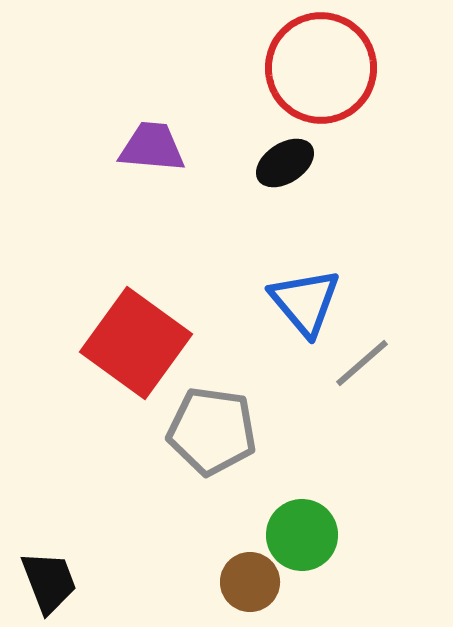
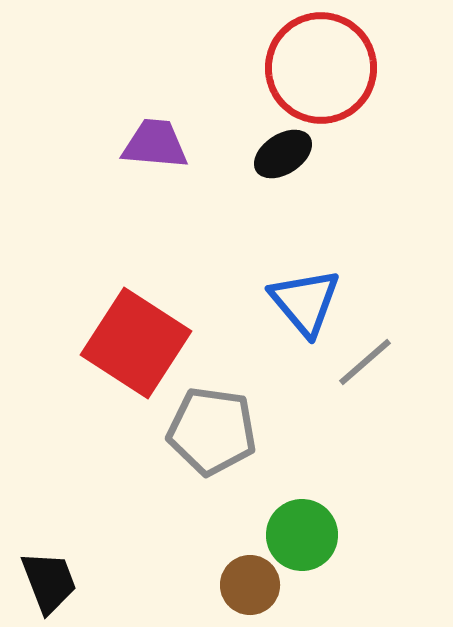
purple trapezoid: moved 3 px right, 3 px up
black ellipse: moved 2 px left, 9 px up
red square: rotated 3 degrees counterclockwise
gray line: moved 3 px right, 1 px up
brown circle: moved 3 px down
